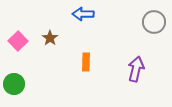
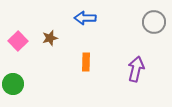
blue arrow: moved 2 px right, 4 px down
brown star: rotated 21 degrees clockwise
green circle: moved 1 px left
